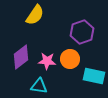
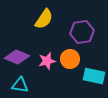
yellow semicircle: moved 9 px right, 4 px down
purple hexagon: rotated 10 degrees clockwise
purple diamond: moved 4 px left; rotated 60 degrees clockwise
pink star: rotated 18 degrees counterclockwise
cyan triangle: moved 19 px left, 1 px up
